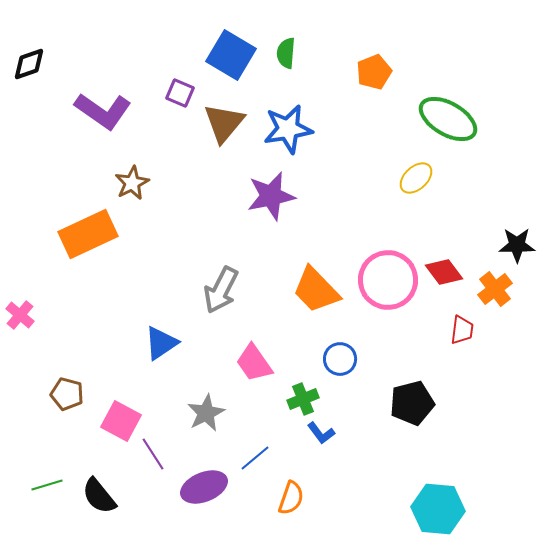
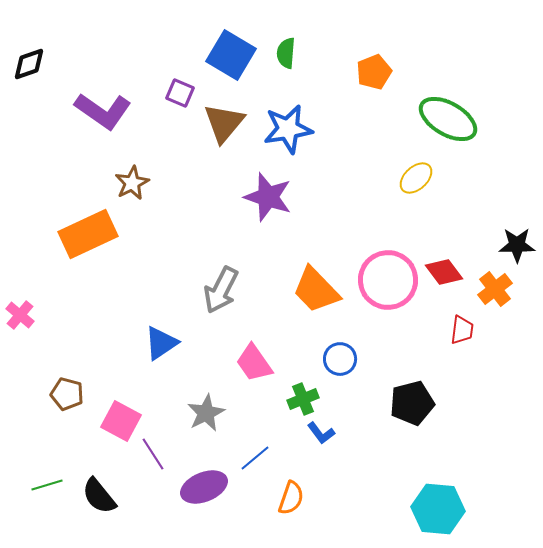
purple star: moved 3 px left, 1 px down; rotated 30 degrees clockwise
